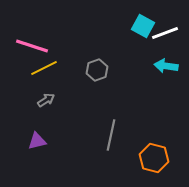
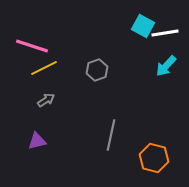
white line: rotated 12 degrees clockwise
cyan arrow: rotated 55 degrees counterclockwise
